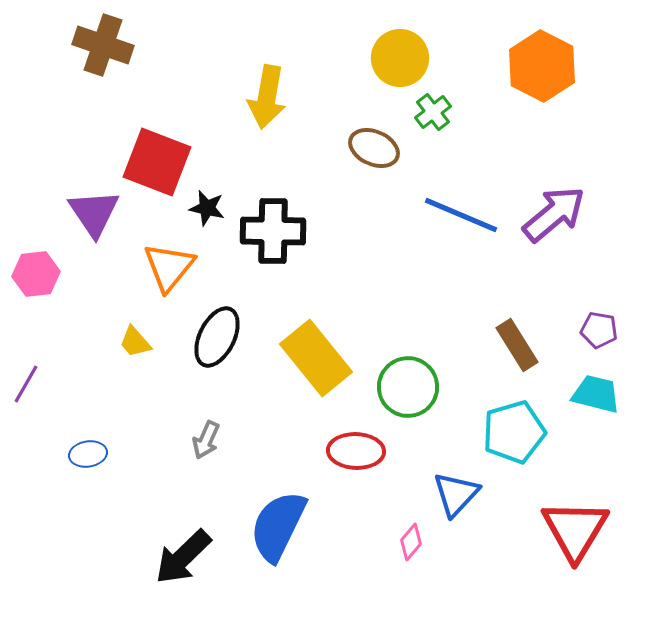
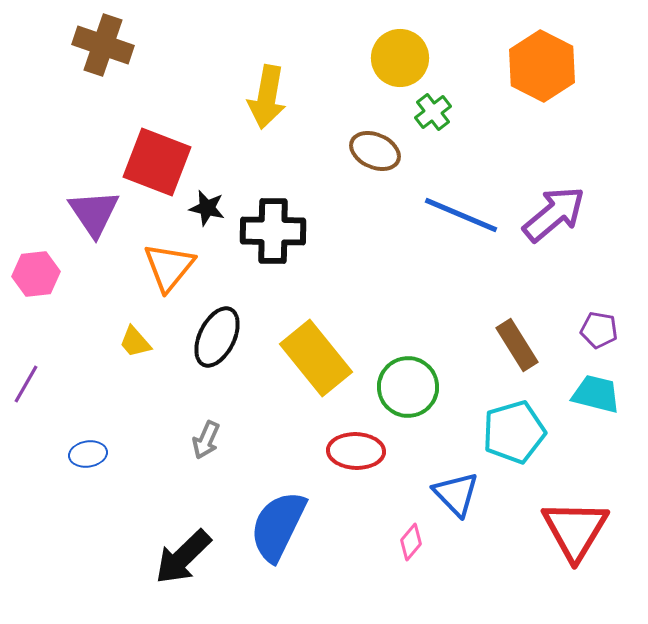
brown ellipse: moved 1 px right, 3 px down
blue triangle: rotated 27 degrees counterclockwise
